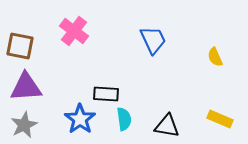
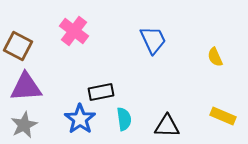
brown square: moved 2 px left; rotated 16 degrees clockwise
black rectangle: moved 5 px left, 2 px up; rotated 15 degrees counterclockwise
yellow rectangle: moved 3 px right, 3 px up
black triangle: rotated 8 degrees counterclockwise
